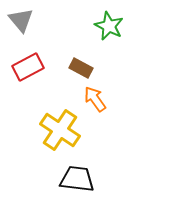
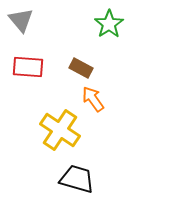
green star: moved 2 px up; rotated 12 degrees clockwise
red rectangle: rotated 32 degrees clockwise
orange arrow: moved 2 px left
black trapezoid: rotated 9 degrees clockwise
